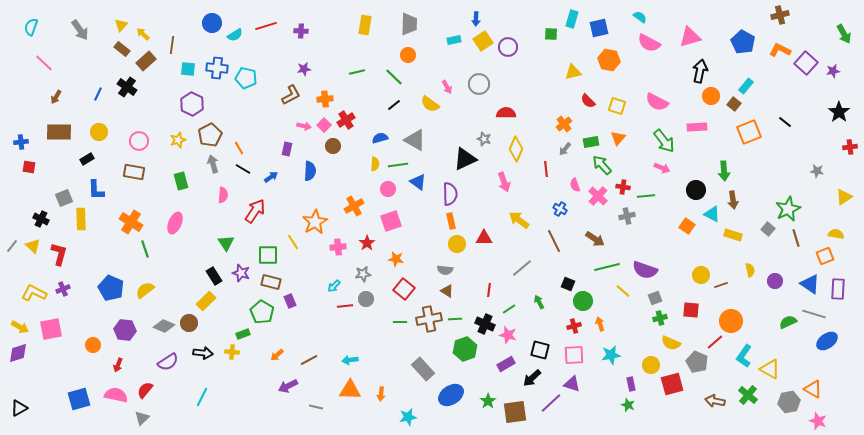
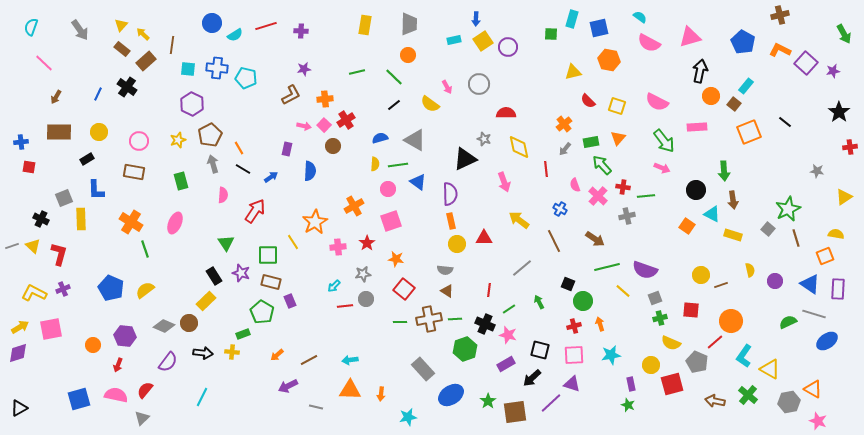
yellow diamond at (516, 149): moved 3 px right, 2 px up; rotated 35 degrees counterclockwise
gray line at (12, 246): rotated 32 degrees clockwise
yellow arrow at (20, 327): rotated 60 degrees counterclockwise
purple hexagon at (125, 330): moved 6 px down
purple semicircle at (168, 362): rotated 20 degrees counterclockwise
